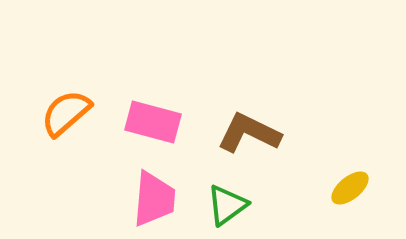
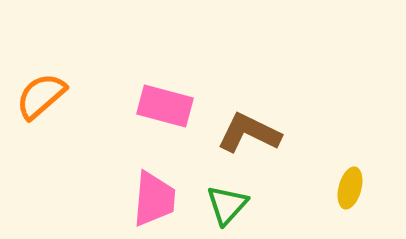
orange semicircle: moved 25 px left, 17 px up
pink rectangle: moved 12 px right, 16 px up
yellow ellipse: rotated 36 degrees counterclockwise
green triangle: rotated 12 degrees counterclockwise
